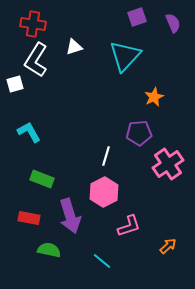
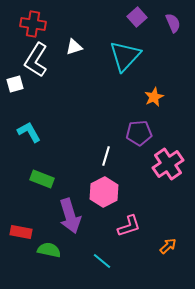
purple square: rotated 24 degrees counterclockwise
red rectangle: moved 8 px left, 14 px down
